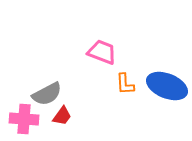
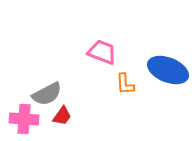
blue ellipse: moved 1 px right, 16 px up
